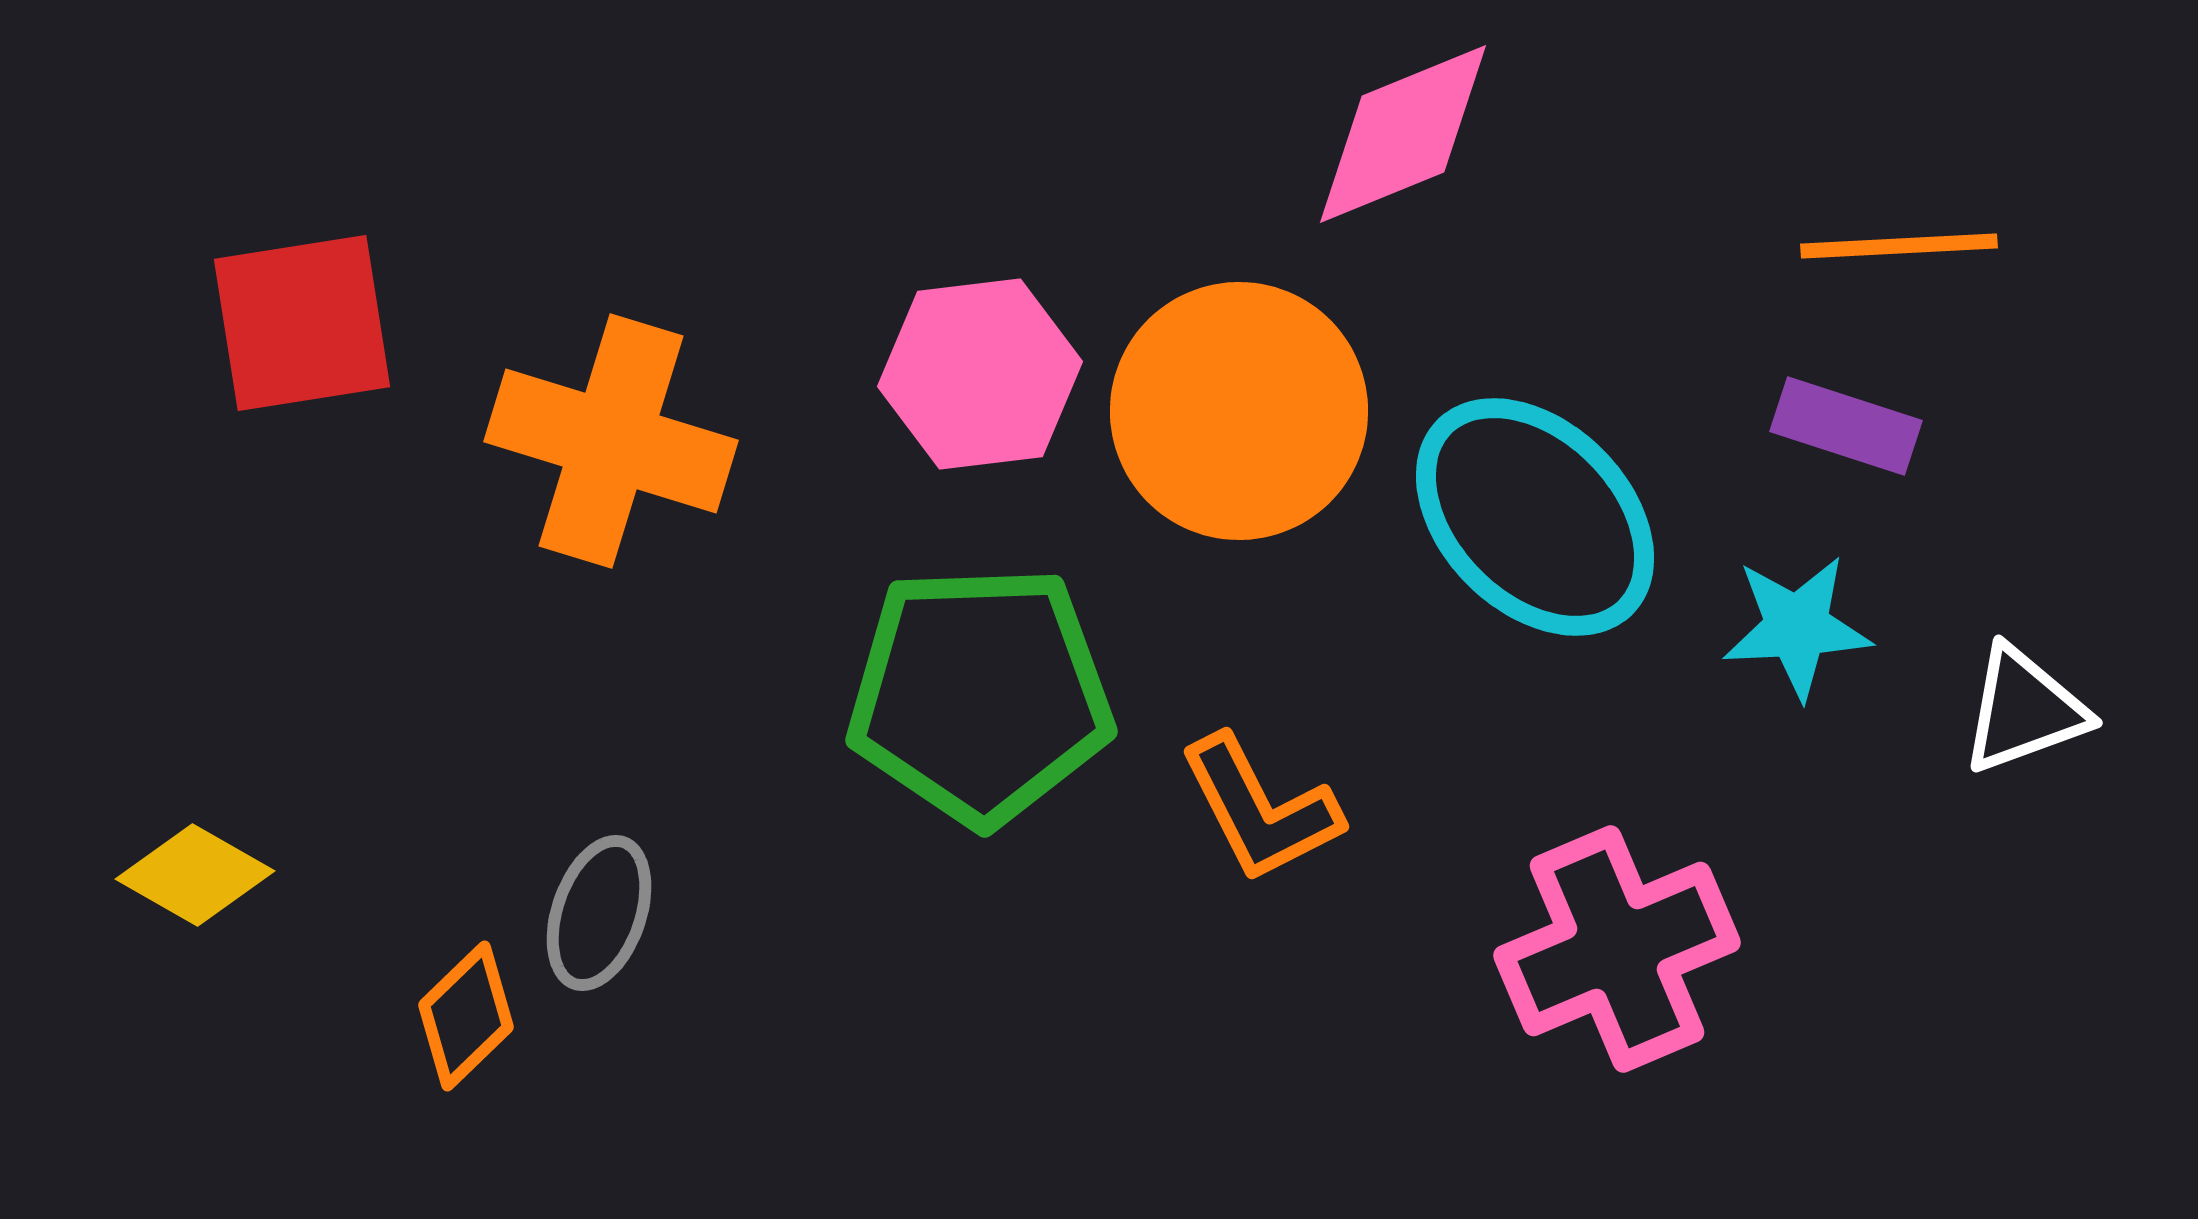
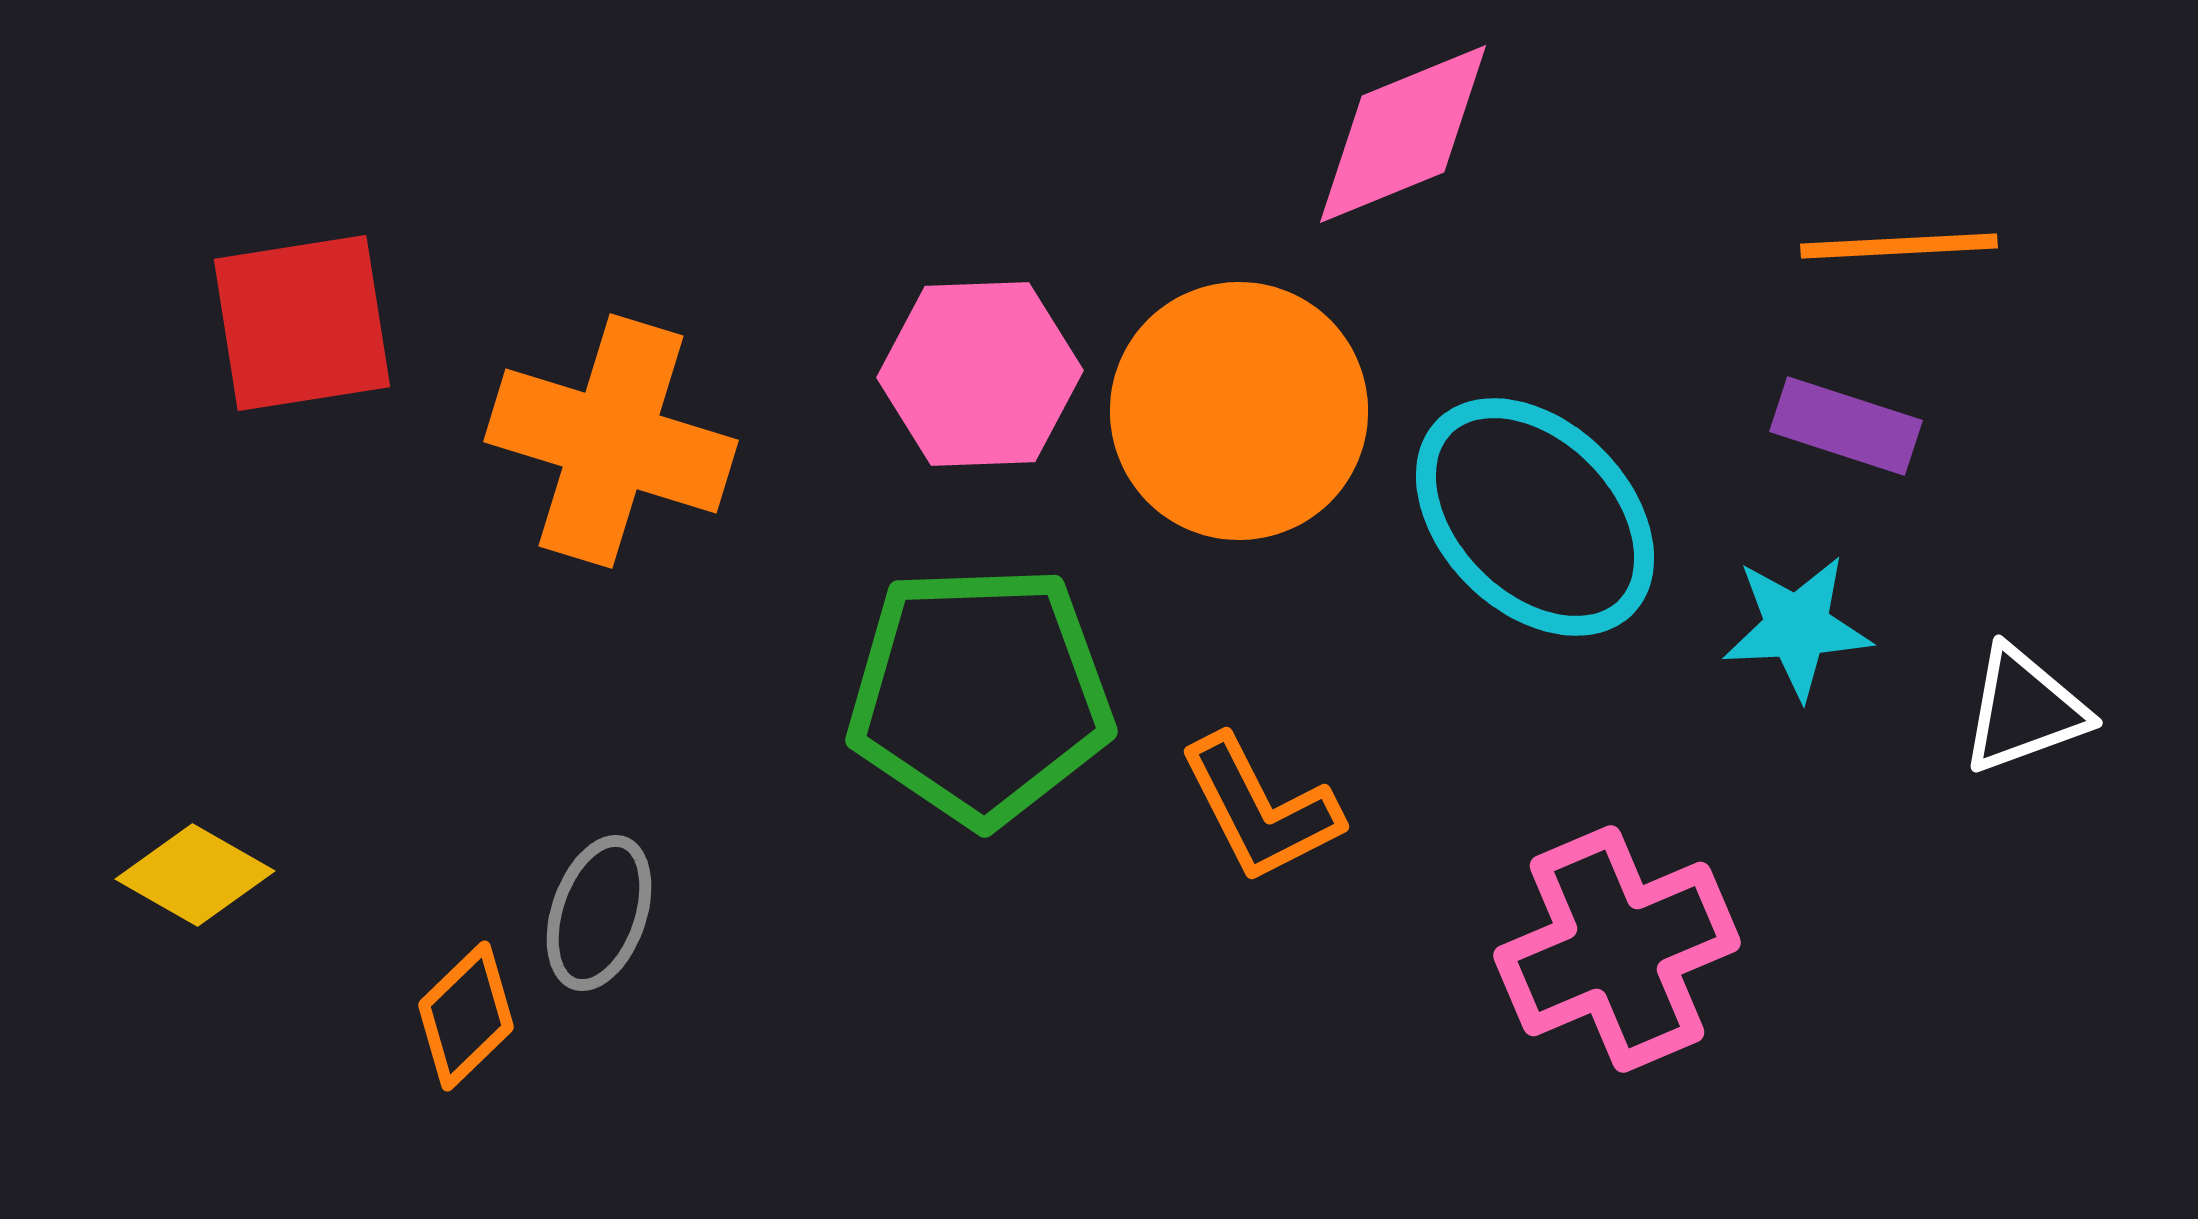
pink hexagon: rotated 5 degrees clockwise
